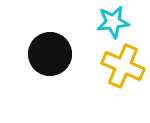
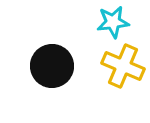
black circle: moved 2 px right, 12 px down
